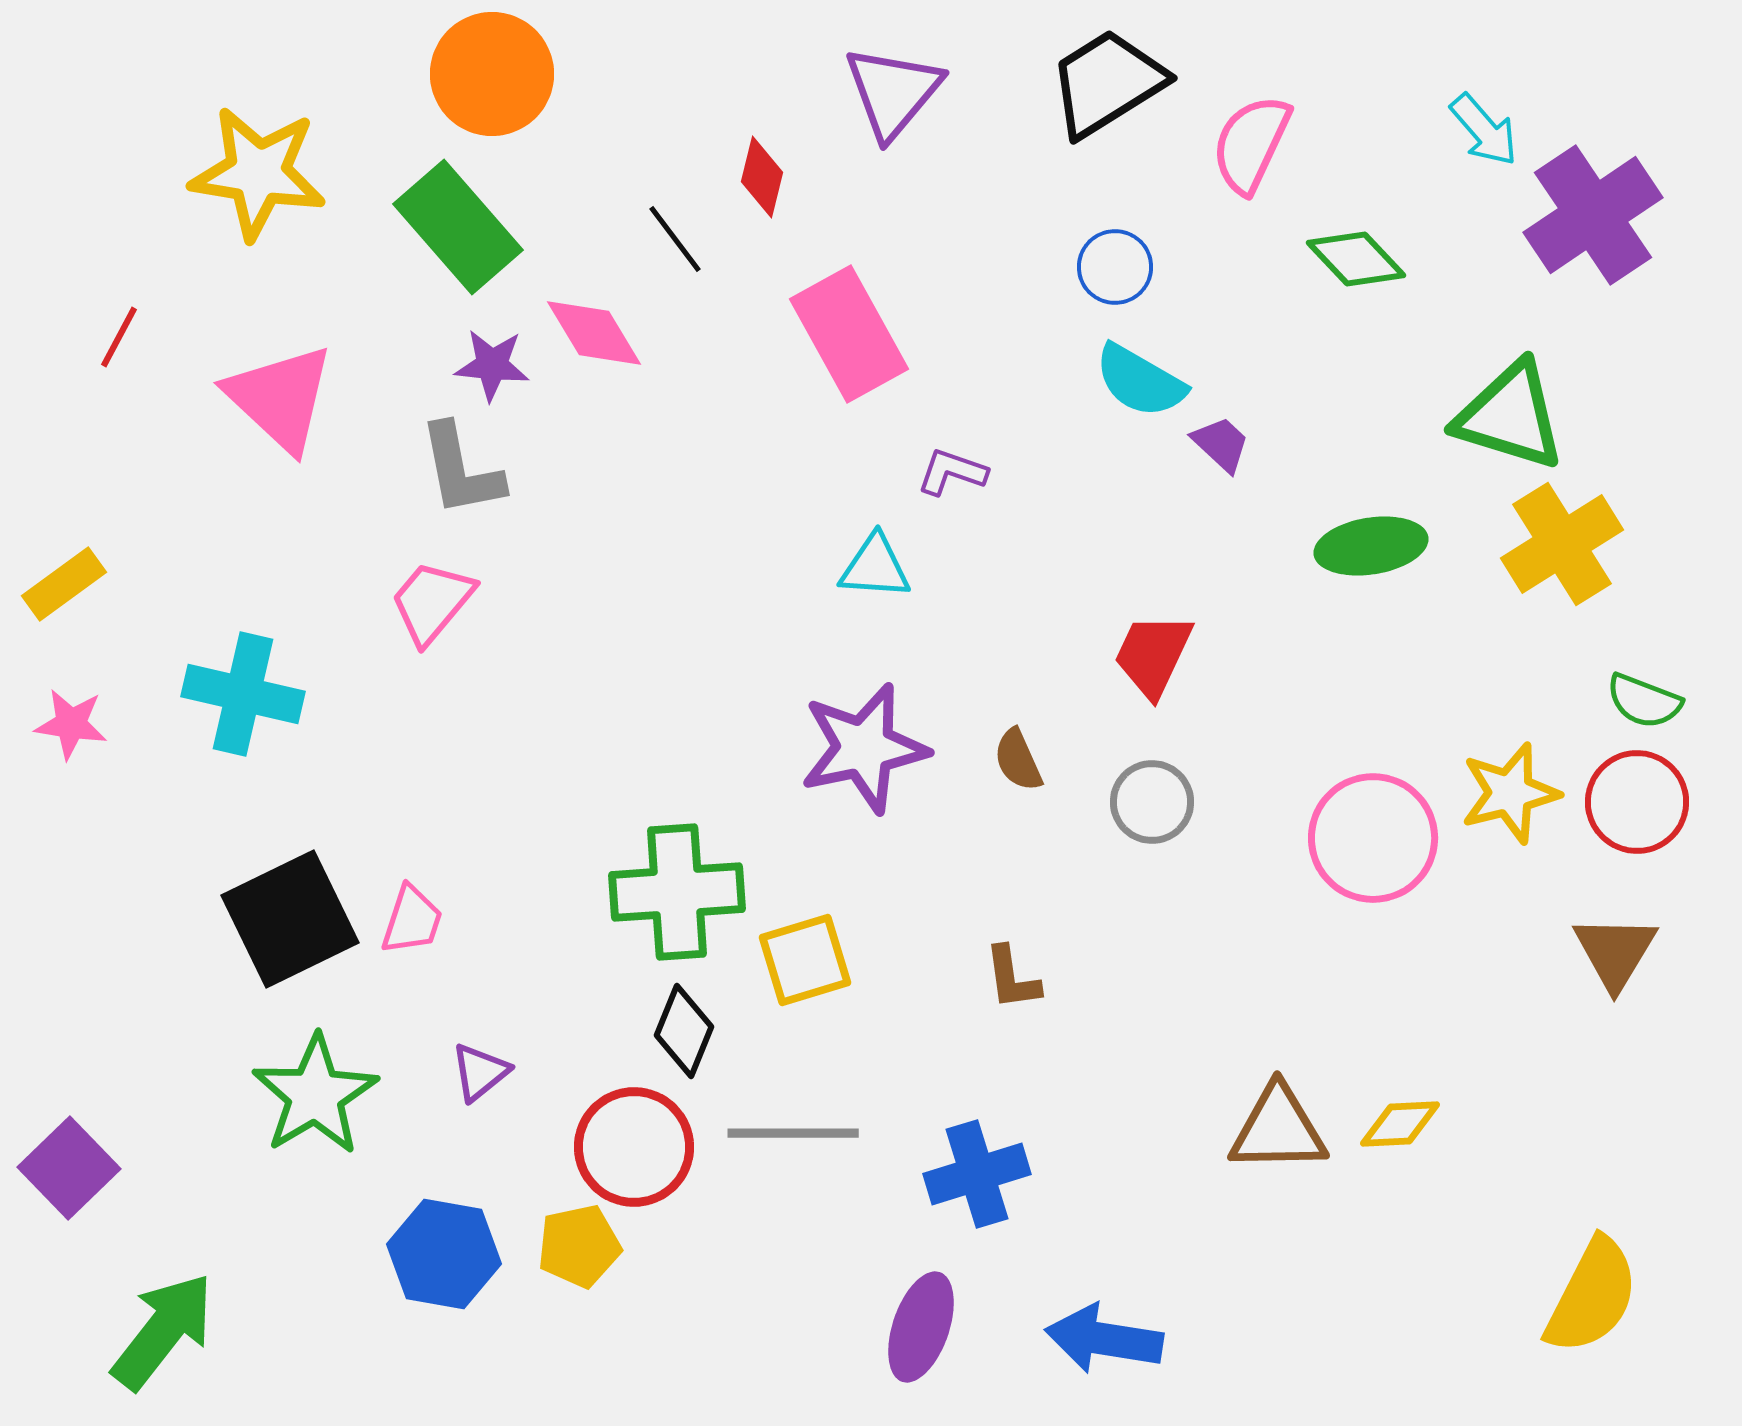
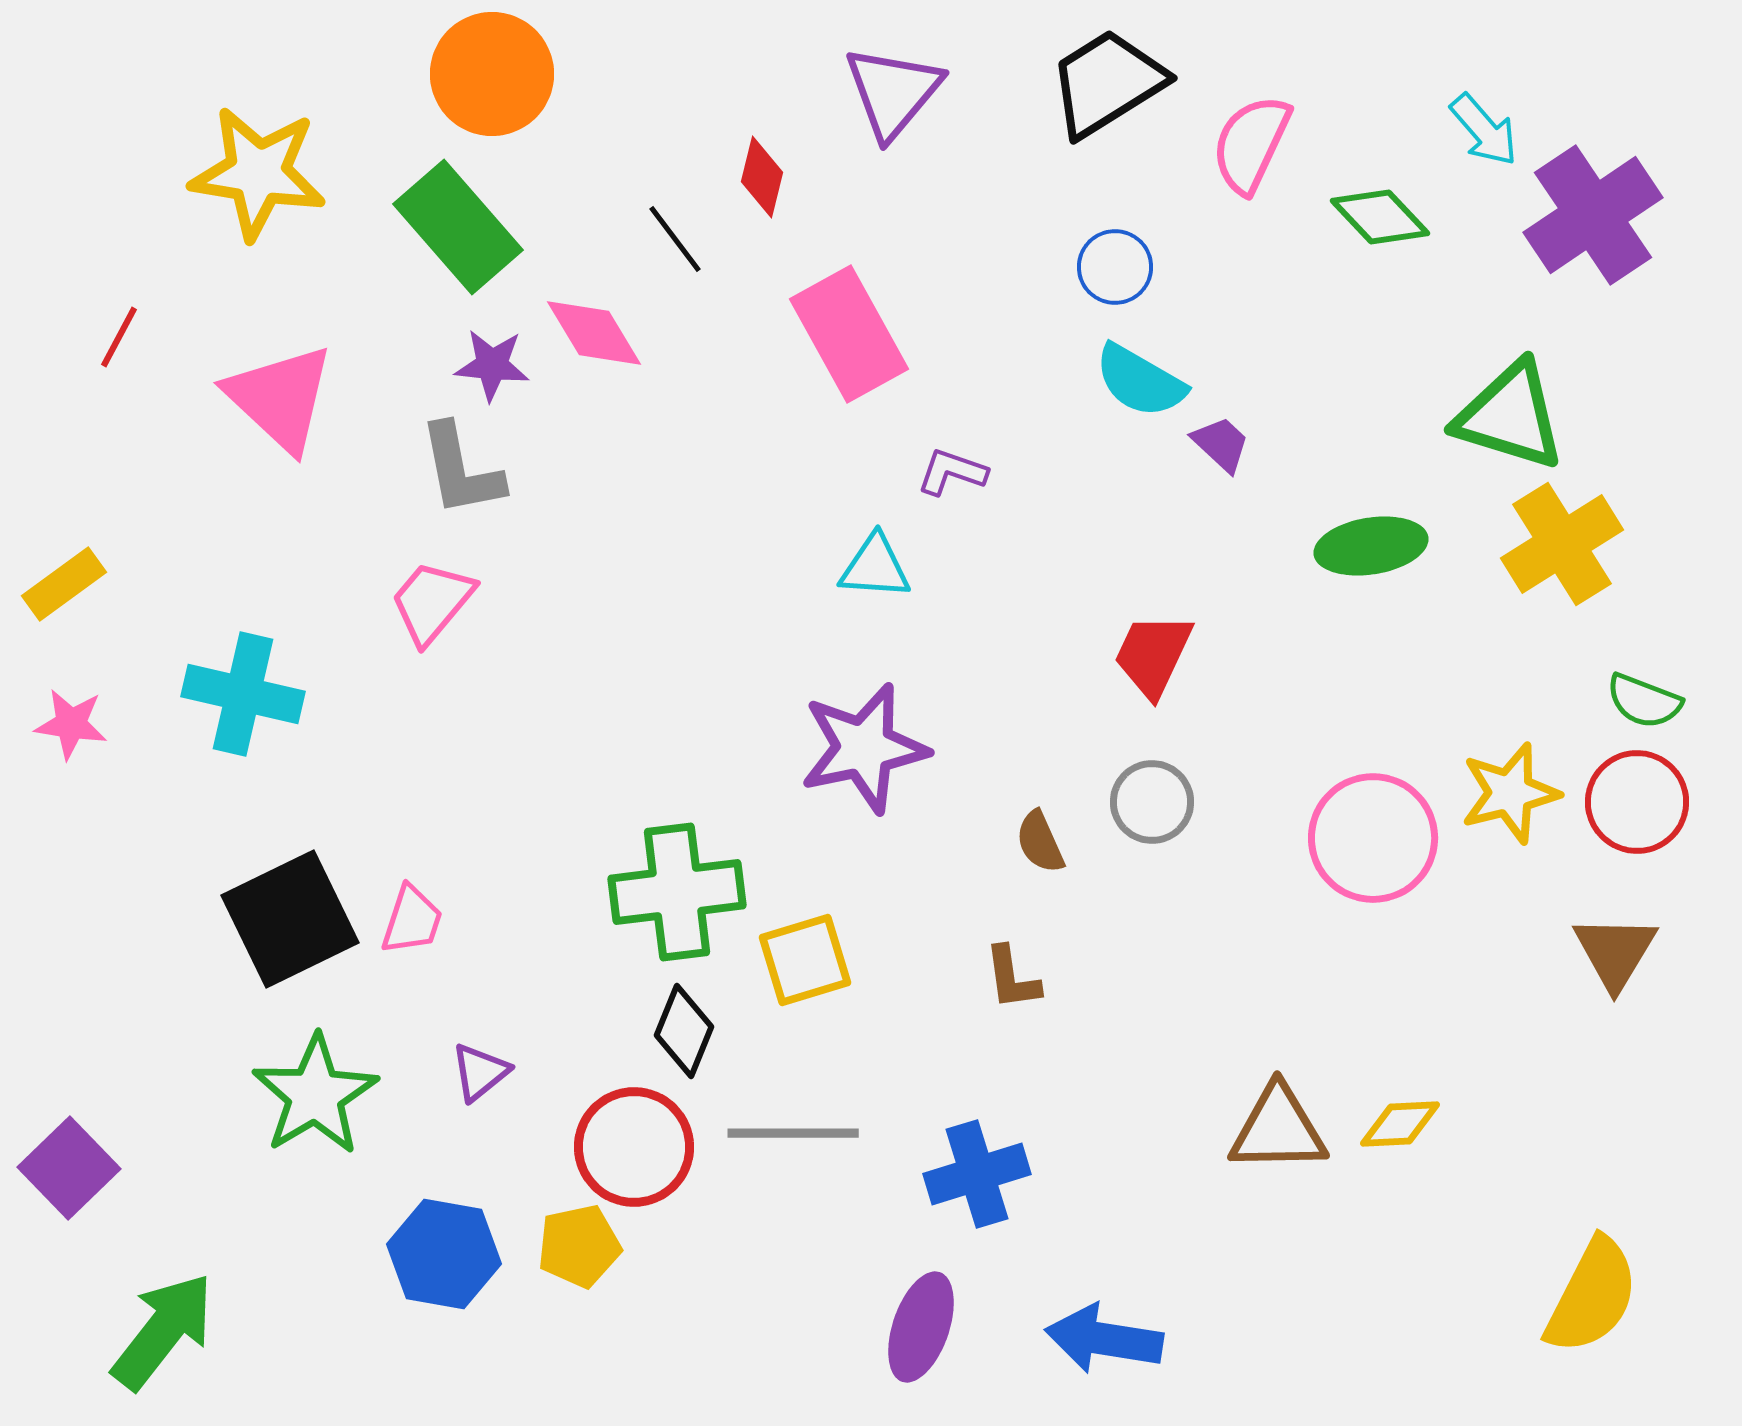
green diamond at (1356, 259): moved 24 px right, 42 px up
brown semicircle at (1018, 760): moved 22 px right, 82 px down
green cross at (677, 892): rotated 3 degrees counterclockwise
